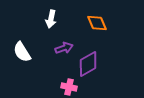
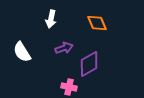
purple diamond: moved 1 px right
